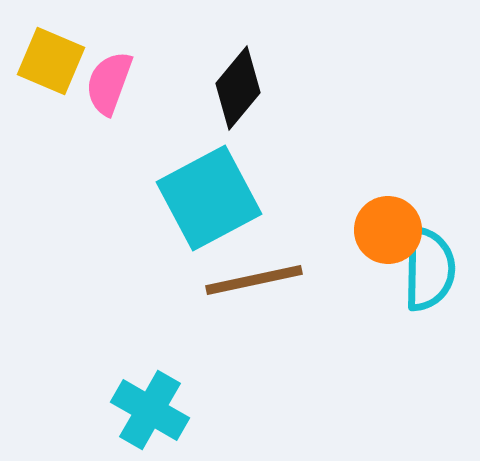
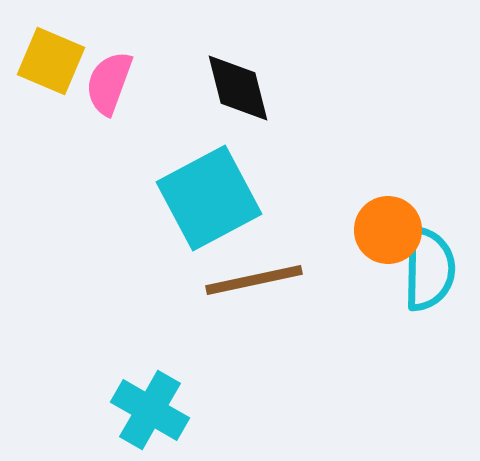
black diamond: rotated 54 degrees counterclockwise
